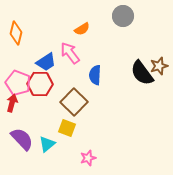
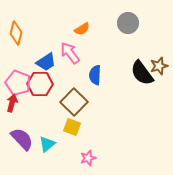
gray circle: moved 5 px right, 7 px down
yellow square: moved 5 px right, 1 px up
